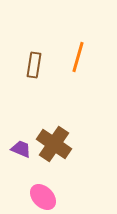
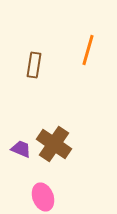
orange line: moved 10 px right, 7 px up
pink ellipse: rotated 24 degrees clockwise
